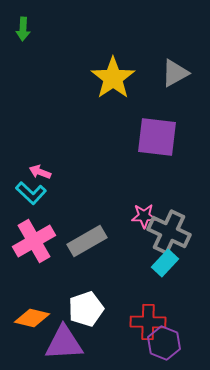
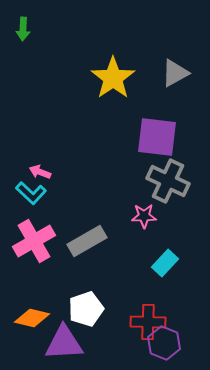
gray cross: moved 1 px left, 51 px up
